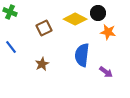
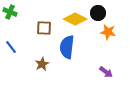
brown square: rotated 28 degrees clockwise
blue semicircle: moved 15 px left, 8 px up
